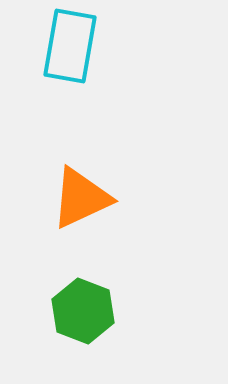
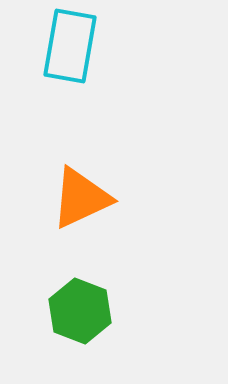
green hexagon: moved 3 px left
